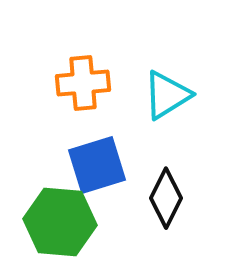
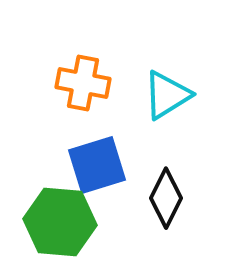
orange cross: rotated 16 degrees clockwise
